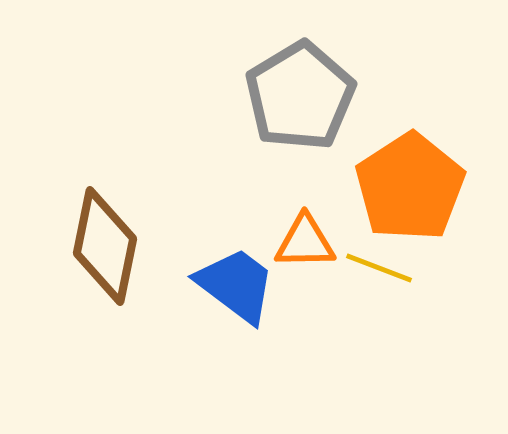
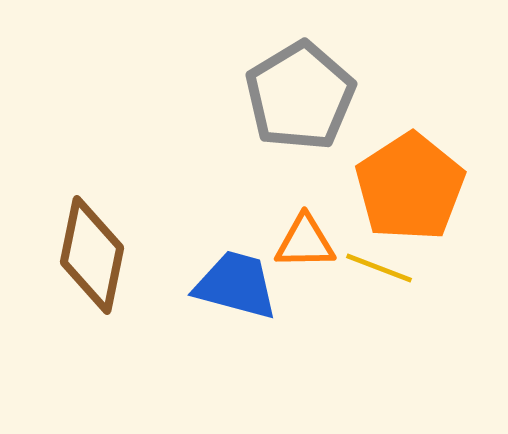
brown diamond: moved 13 px left, 9 px down
blue trapezoid: rotated 22 degrees counterclockwise
